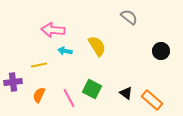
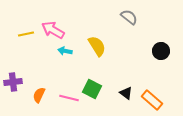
pink arrow: rotated 25 degrees clockwise
yellow line: moved 13 px left, 31 px up
pink line: rotated 48 degrees counterclockwise
